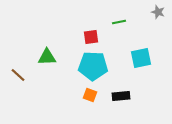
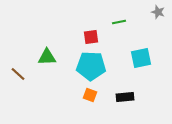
cyan pentagon: moved 2 px left
brown line: moved 1 px up
black rectangle: moved 4 px right, 1 px down
